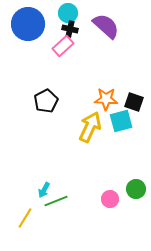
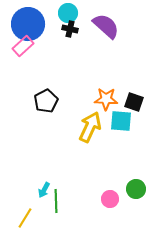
pink rectangle: moved 40 px left
cyan square: rotated 20 degrees clockwise
green line: rotated 70 degrees counterclockwise
